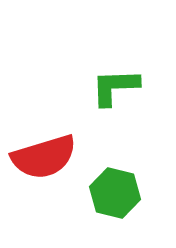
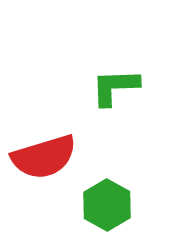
green hexagon: moved 8 px left, 12 px down; rotated 15 degrees clockwise
